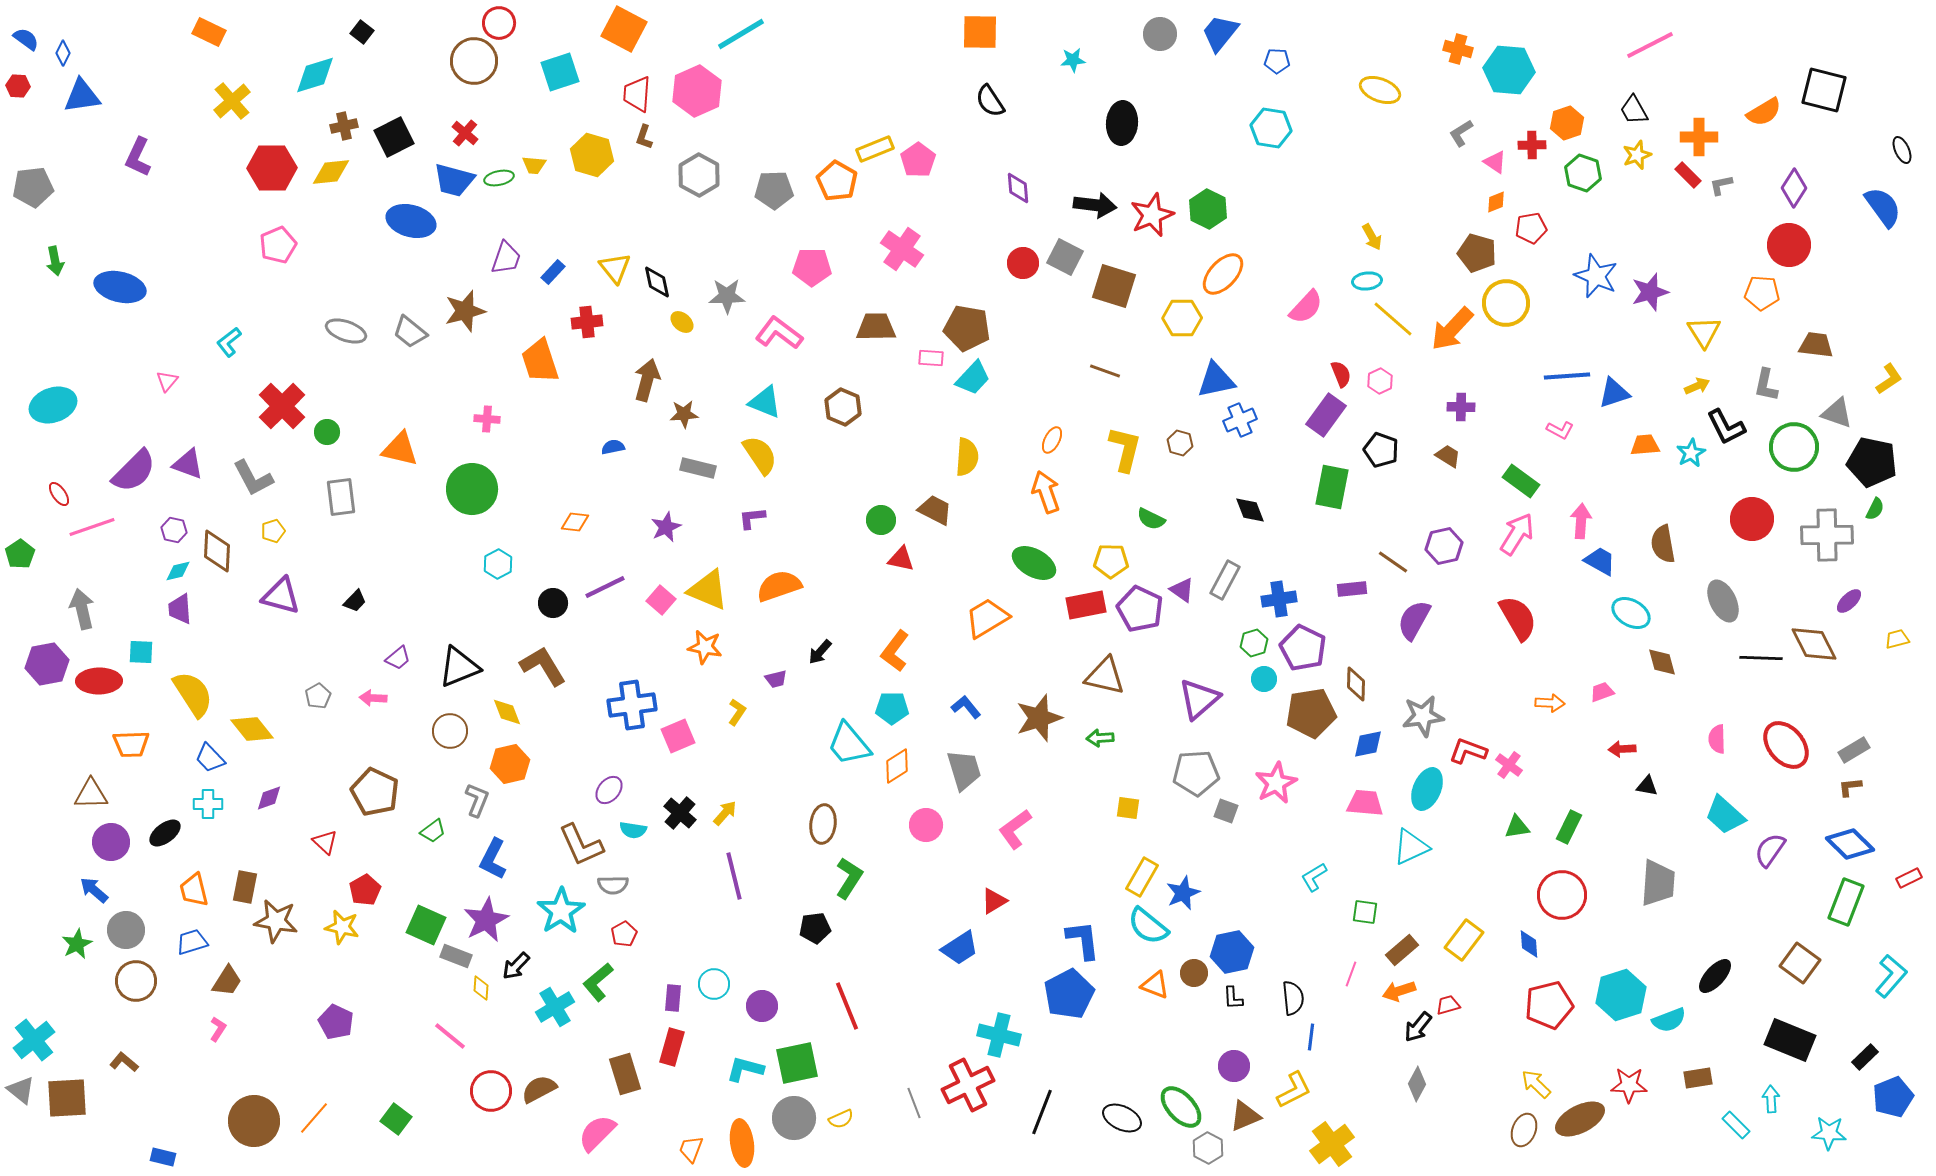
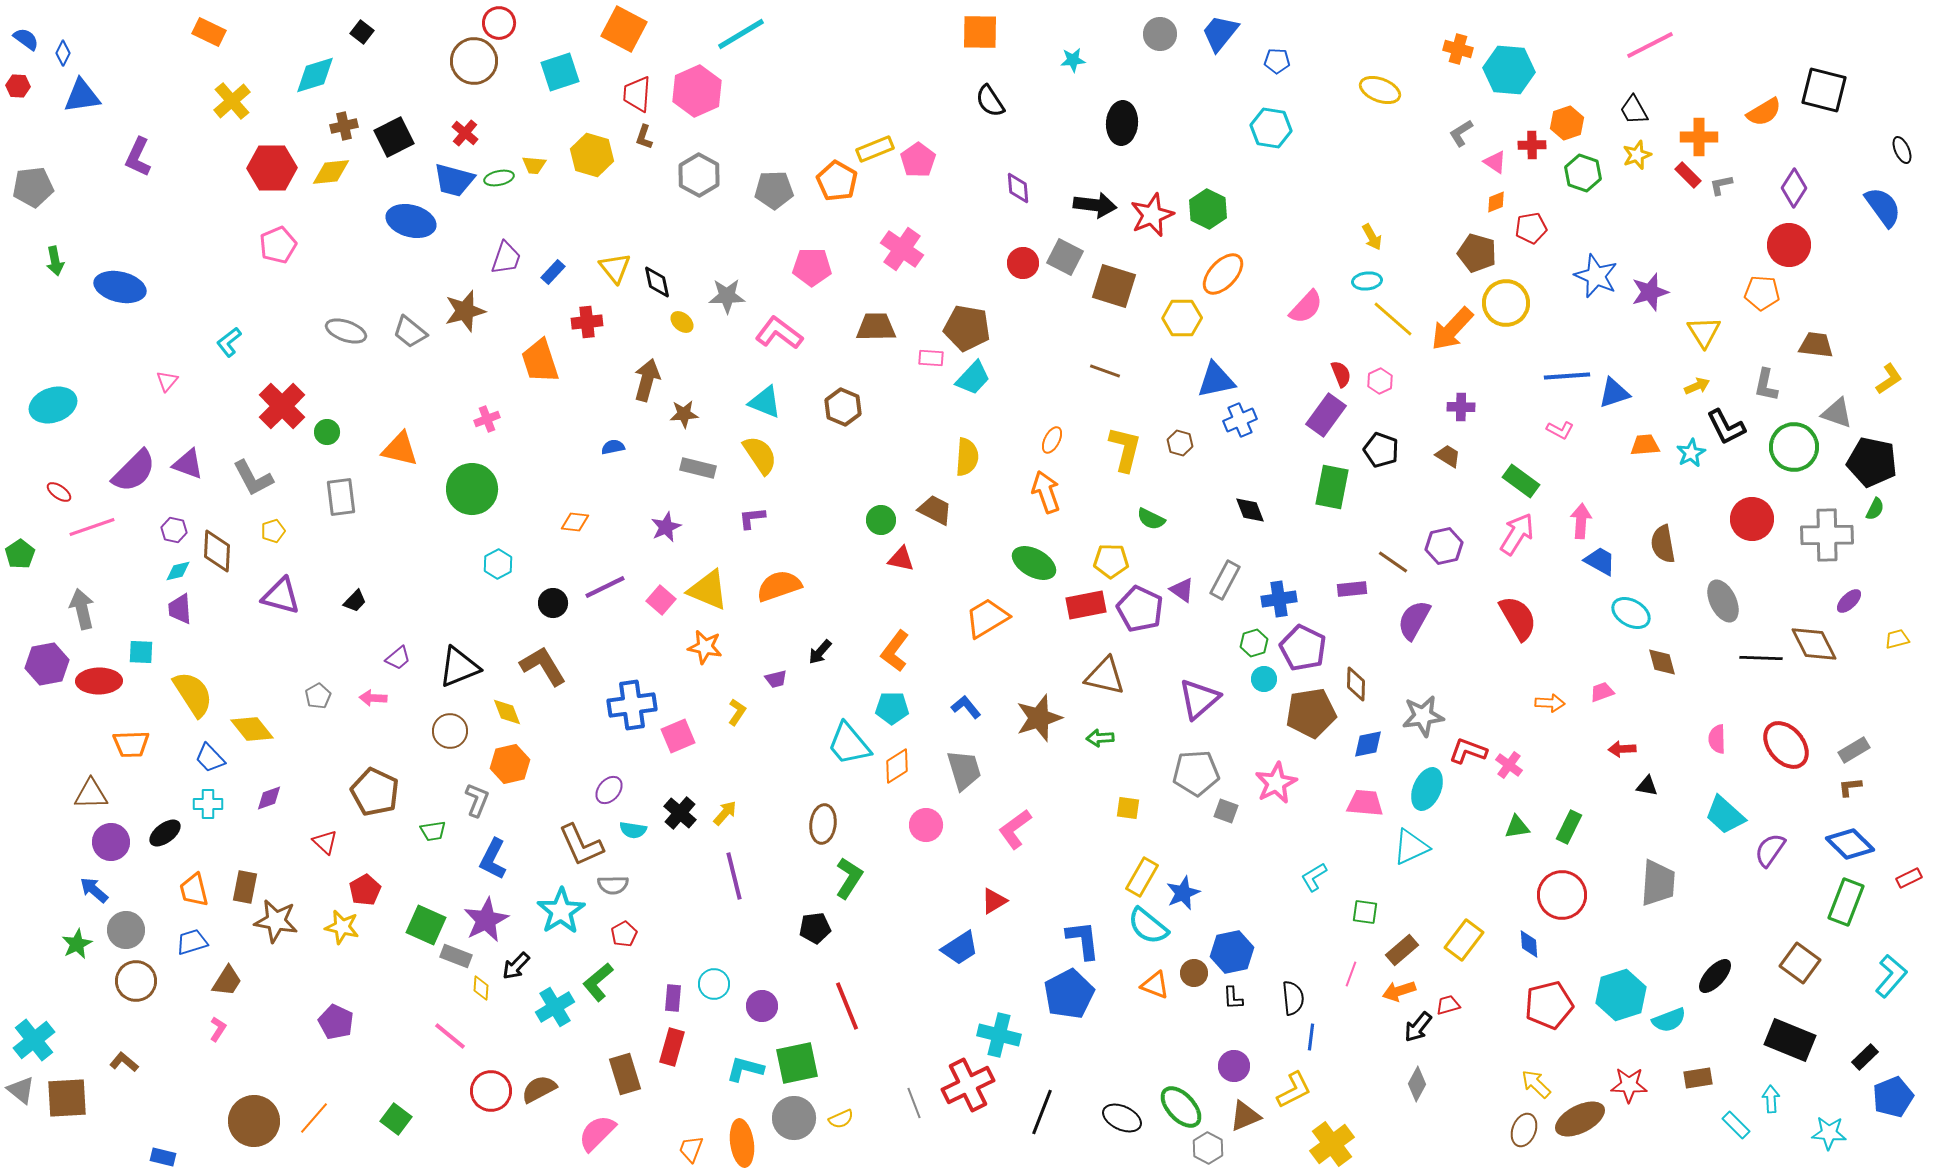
pink cross at (487, 419): rotated 25 degrees counterclockwise
red ellipse at (59, 494): moved 2 px up; rotated 20 degrees counterclockwise
green trapezoid at (433, 831): rotated 28 degrees clockwise
